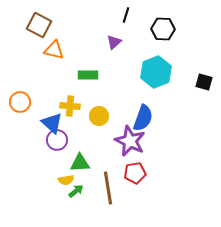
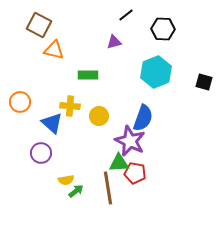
black line: rotated 35 degrees clockwise
purple triangle: rotated 28 degrees clockwise
purple circle: moved 16 px left, 13 px down
green triangle: moved 39 px right
red pentagon: rotated 20 degrees clockwise
